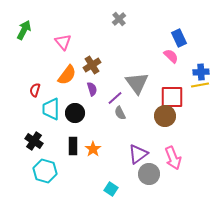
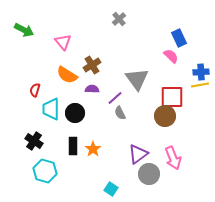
green arrow: rotated 90 degrees clockwise
orange semicircle: rotated 85 degrees clockwise
gray triangle: moved 4 px up
purple semicircle: rotated 72 degrees counterclockwise
